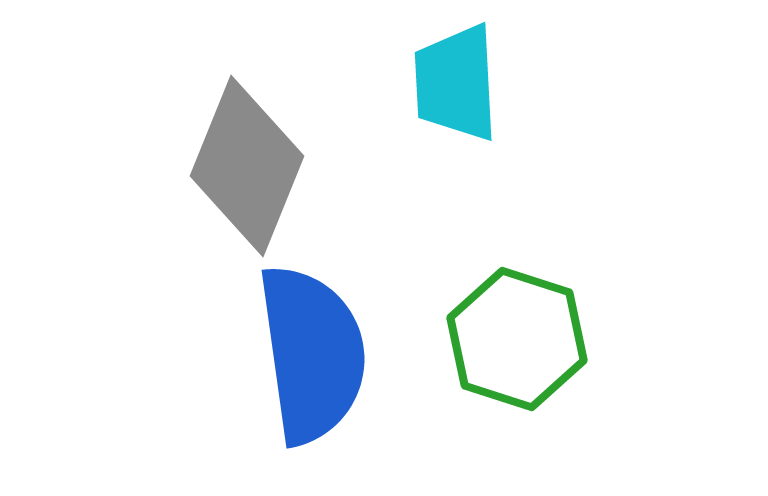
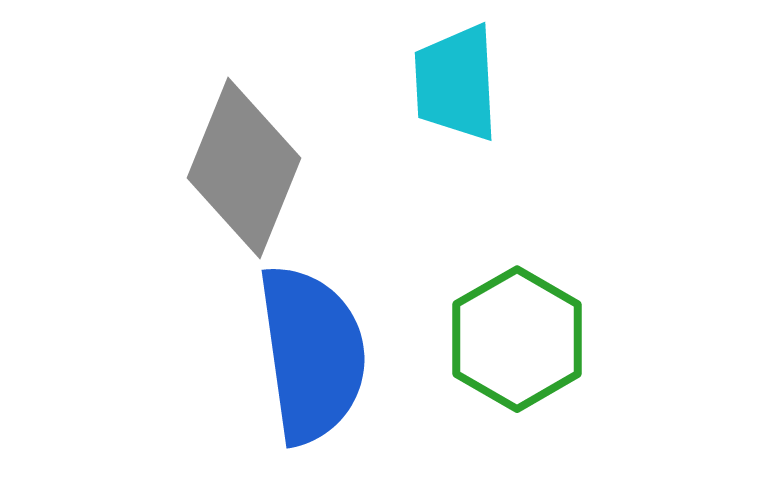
gray diamond: moved 3 px left, 2 px down
green hexagon: rotated 12 degrees clockwise
